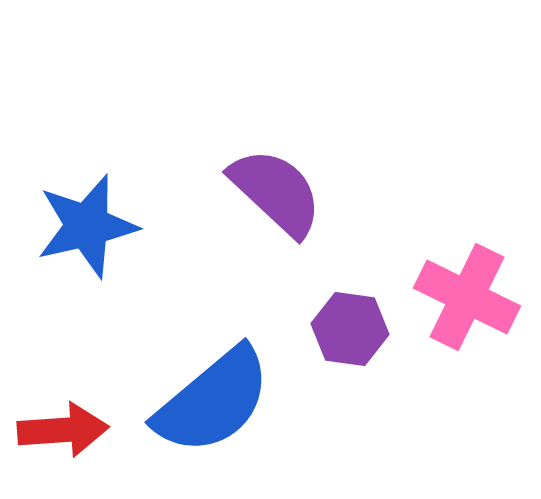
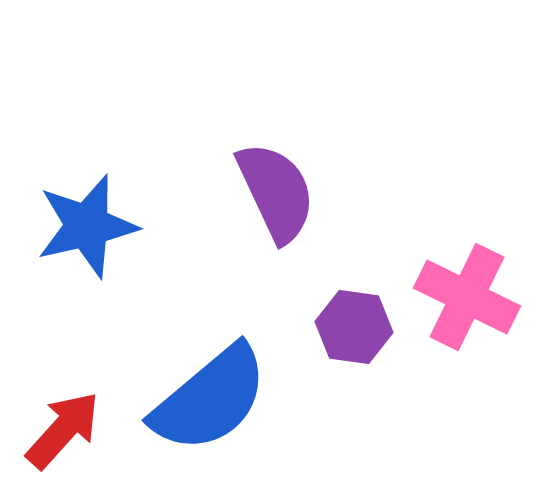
purple semicircle: rotated 22 degrees clockwise
purple hexagon: moved 4 px right, 2 px up
blue semicircle: moved 3 px left, 2 px up
red arrow: rotated 44 degrees counterclockwise
